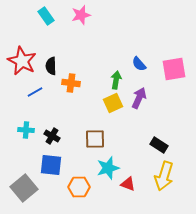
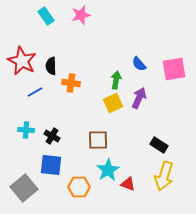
brown square: moved 3 px right, 1 px down
cyan star: moved 2 px down; rotated 15 degrees counterclockwise
